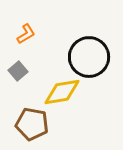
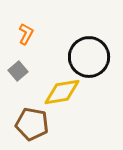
orange L-shape: rotated 30 degrees counterclockwise
